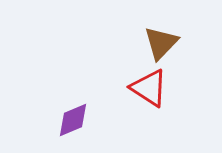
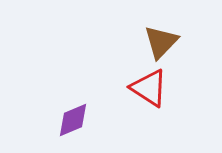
brown triangle: moved 1 px up
